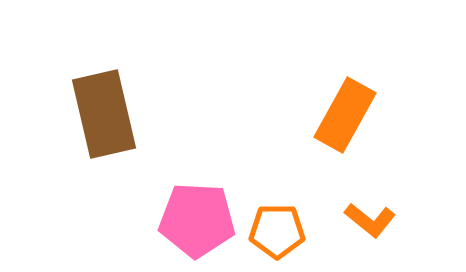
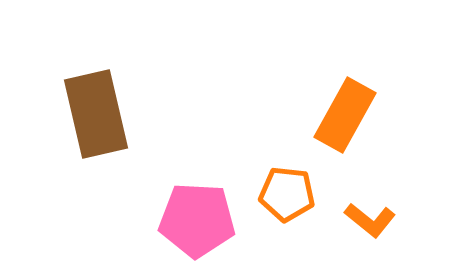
brown rectangle: moved 8 px left
orange pentagon: moved 10 px right, 37 px up; rotated 6 degrees clockwise
